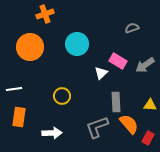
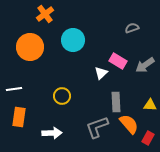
orange cross: rotated 18 degrees counterclockwise
cyan circle: moved 4 px left, 4 px up
